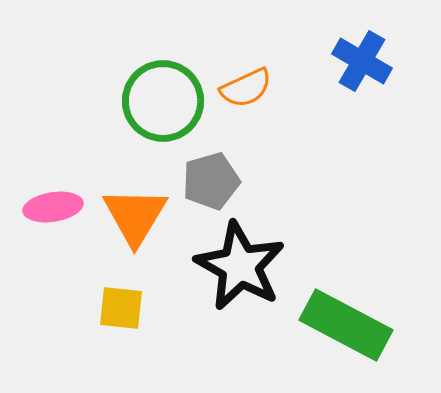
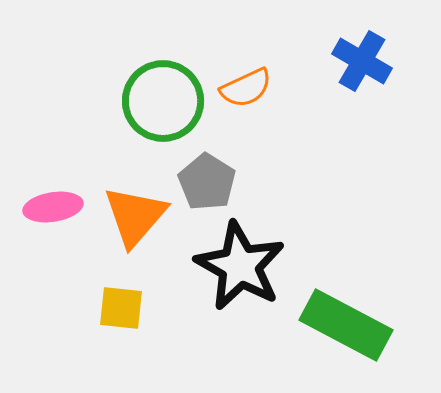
gray pentagon: moved 4 px left, 1 px down; rotated 24 degrees counterclockwise
orange triangle: rotated 10 degrees clockwise
